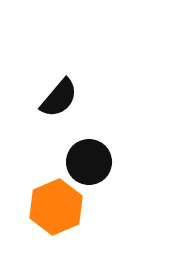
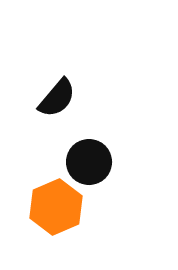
black semicircle: moved 2 px left
